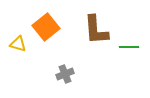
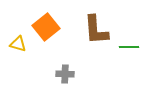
gray cross: rotated 24 degrees clockwise
